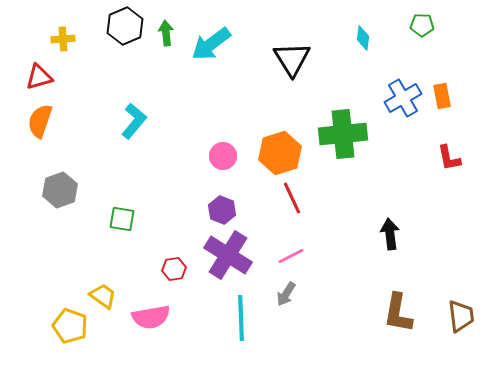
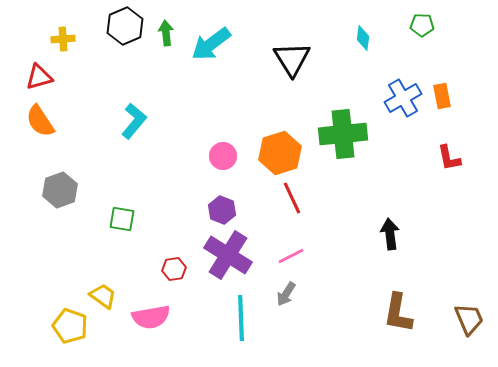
orange semicircle: rotated 52 degrees counterclockwise
brown trapezoid: moved 8 px right, 3 px down; rotated 16 degrees counterclockwise
